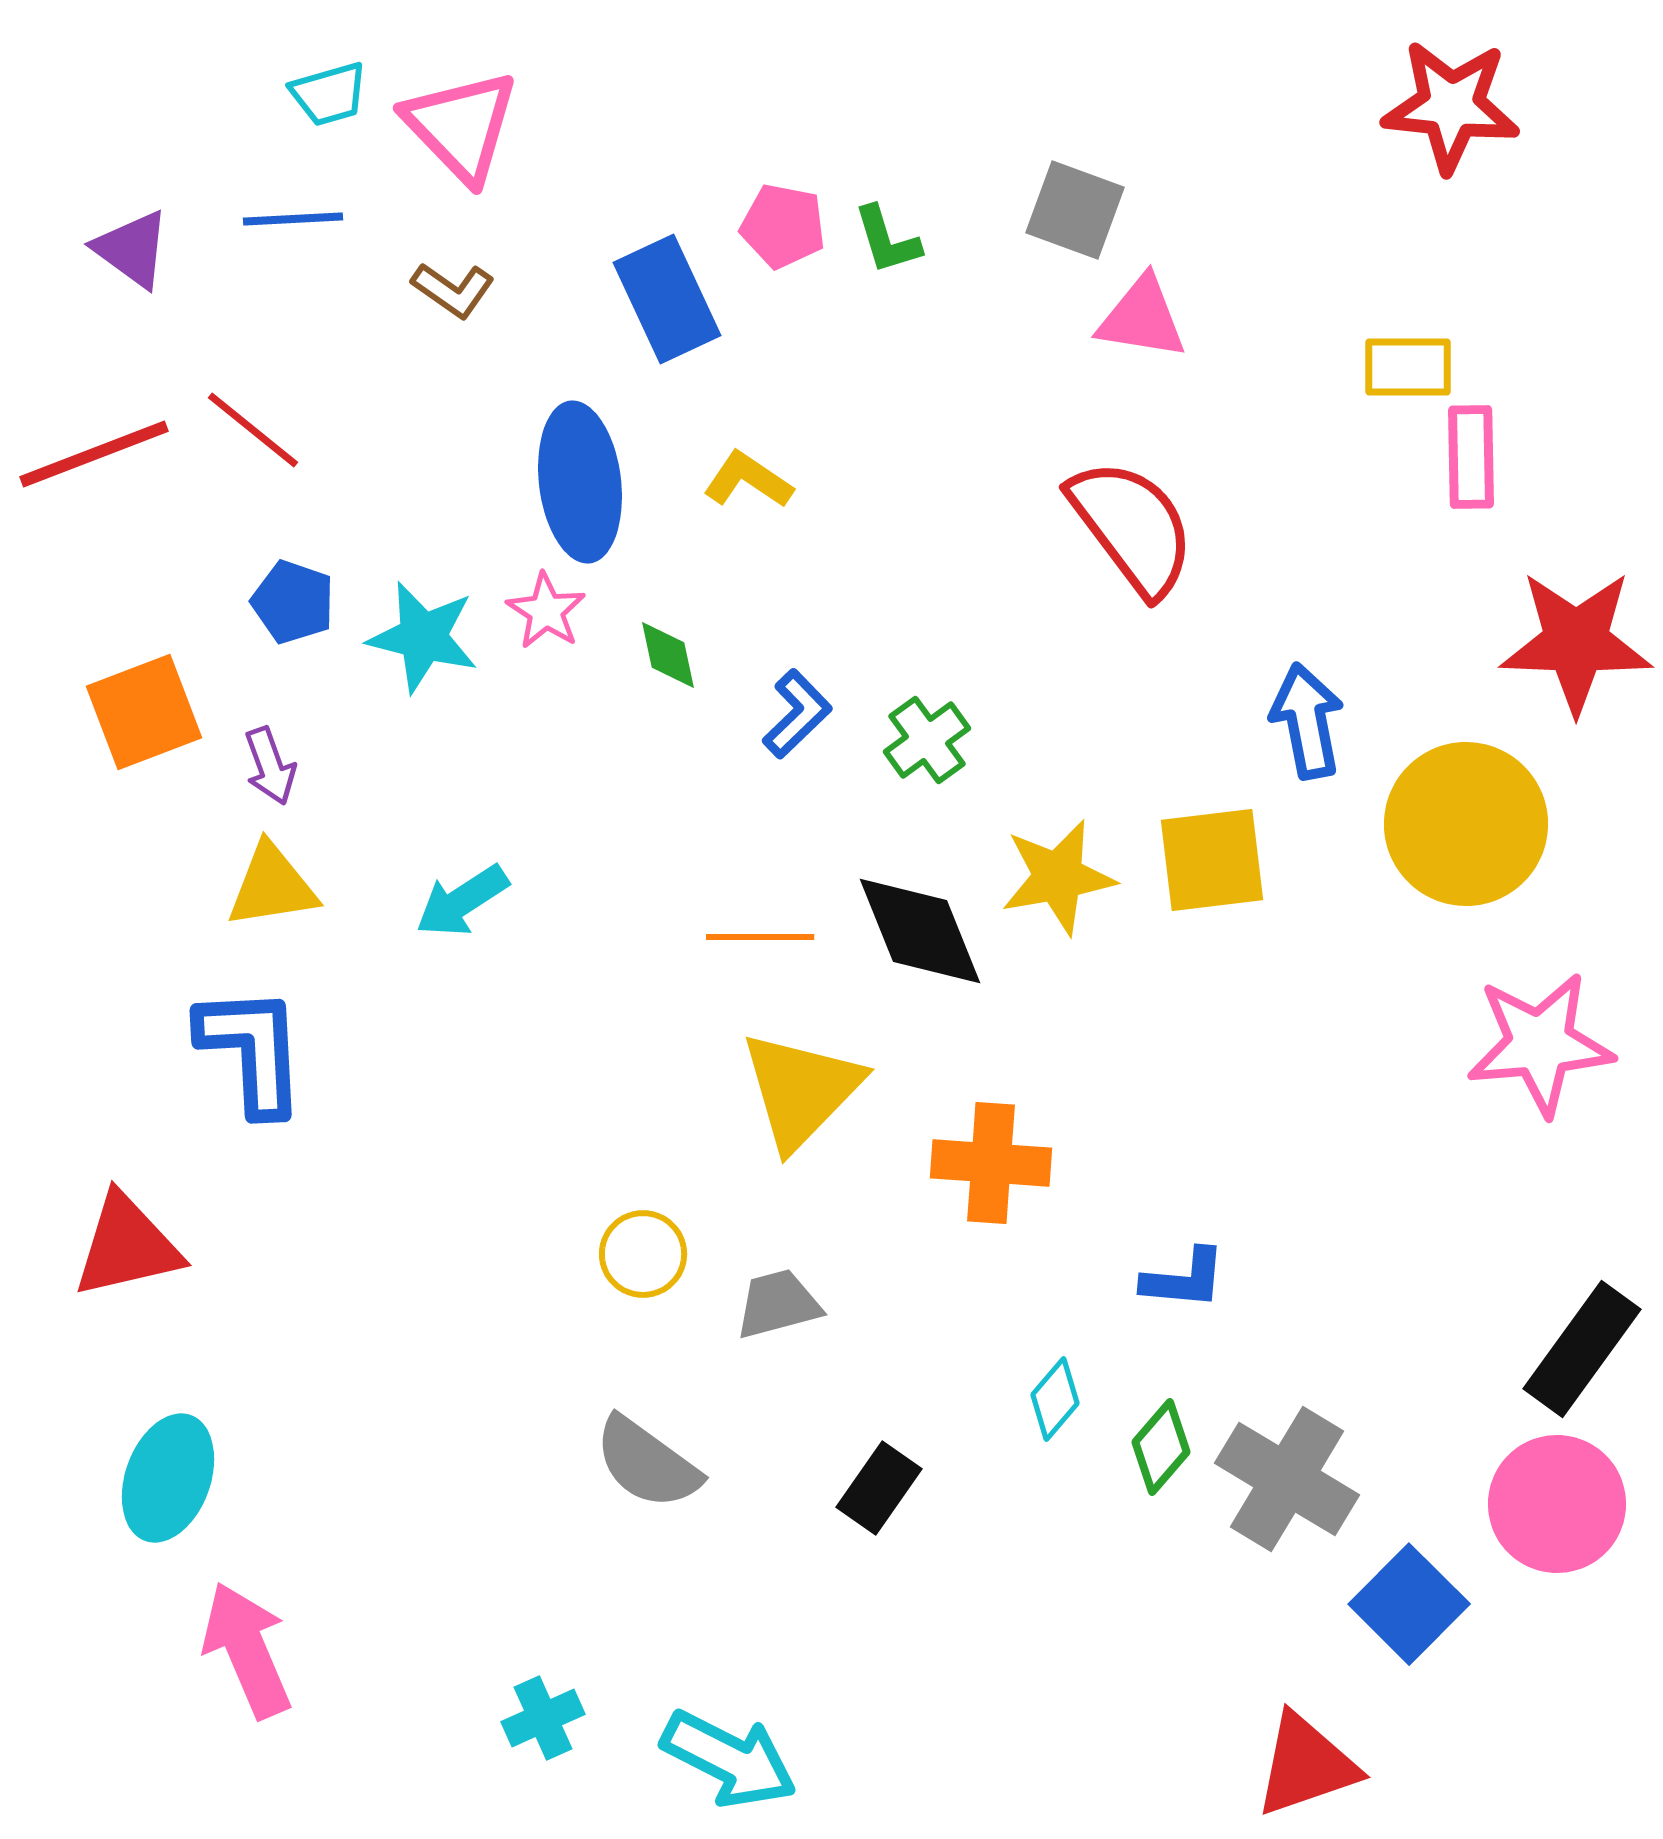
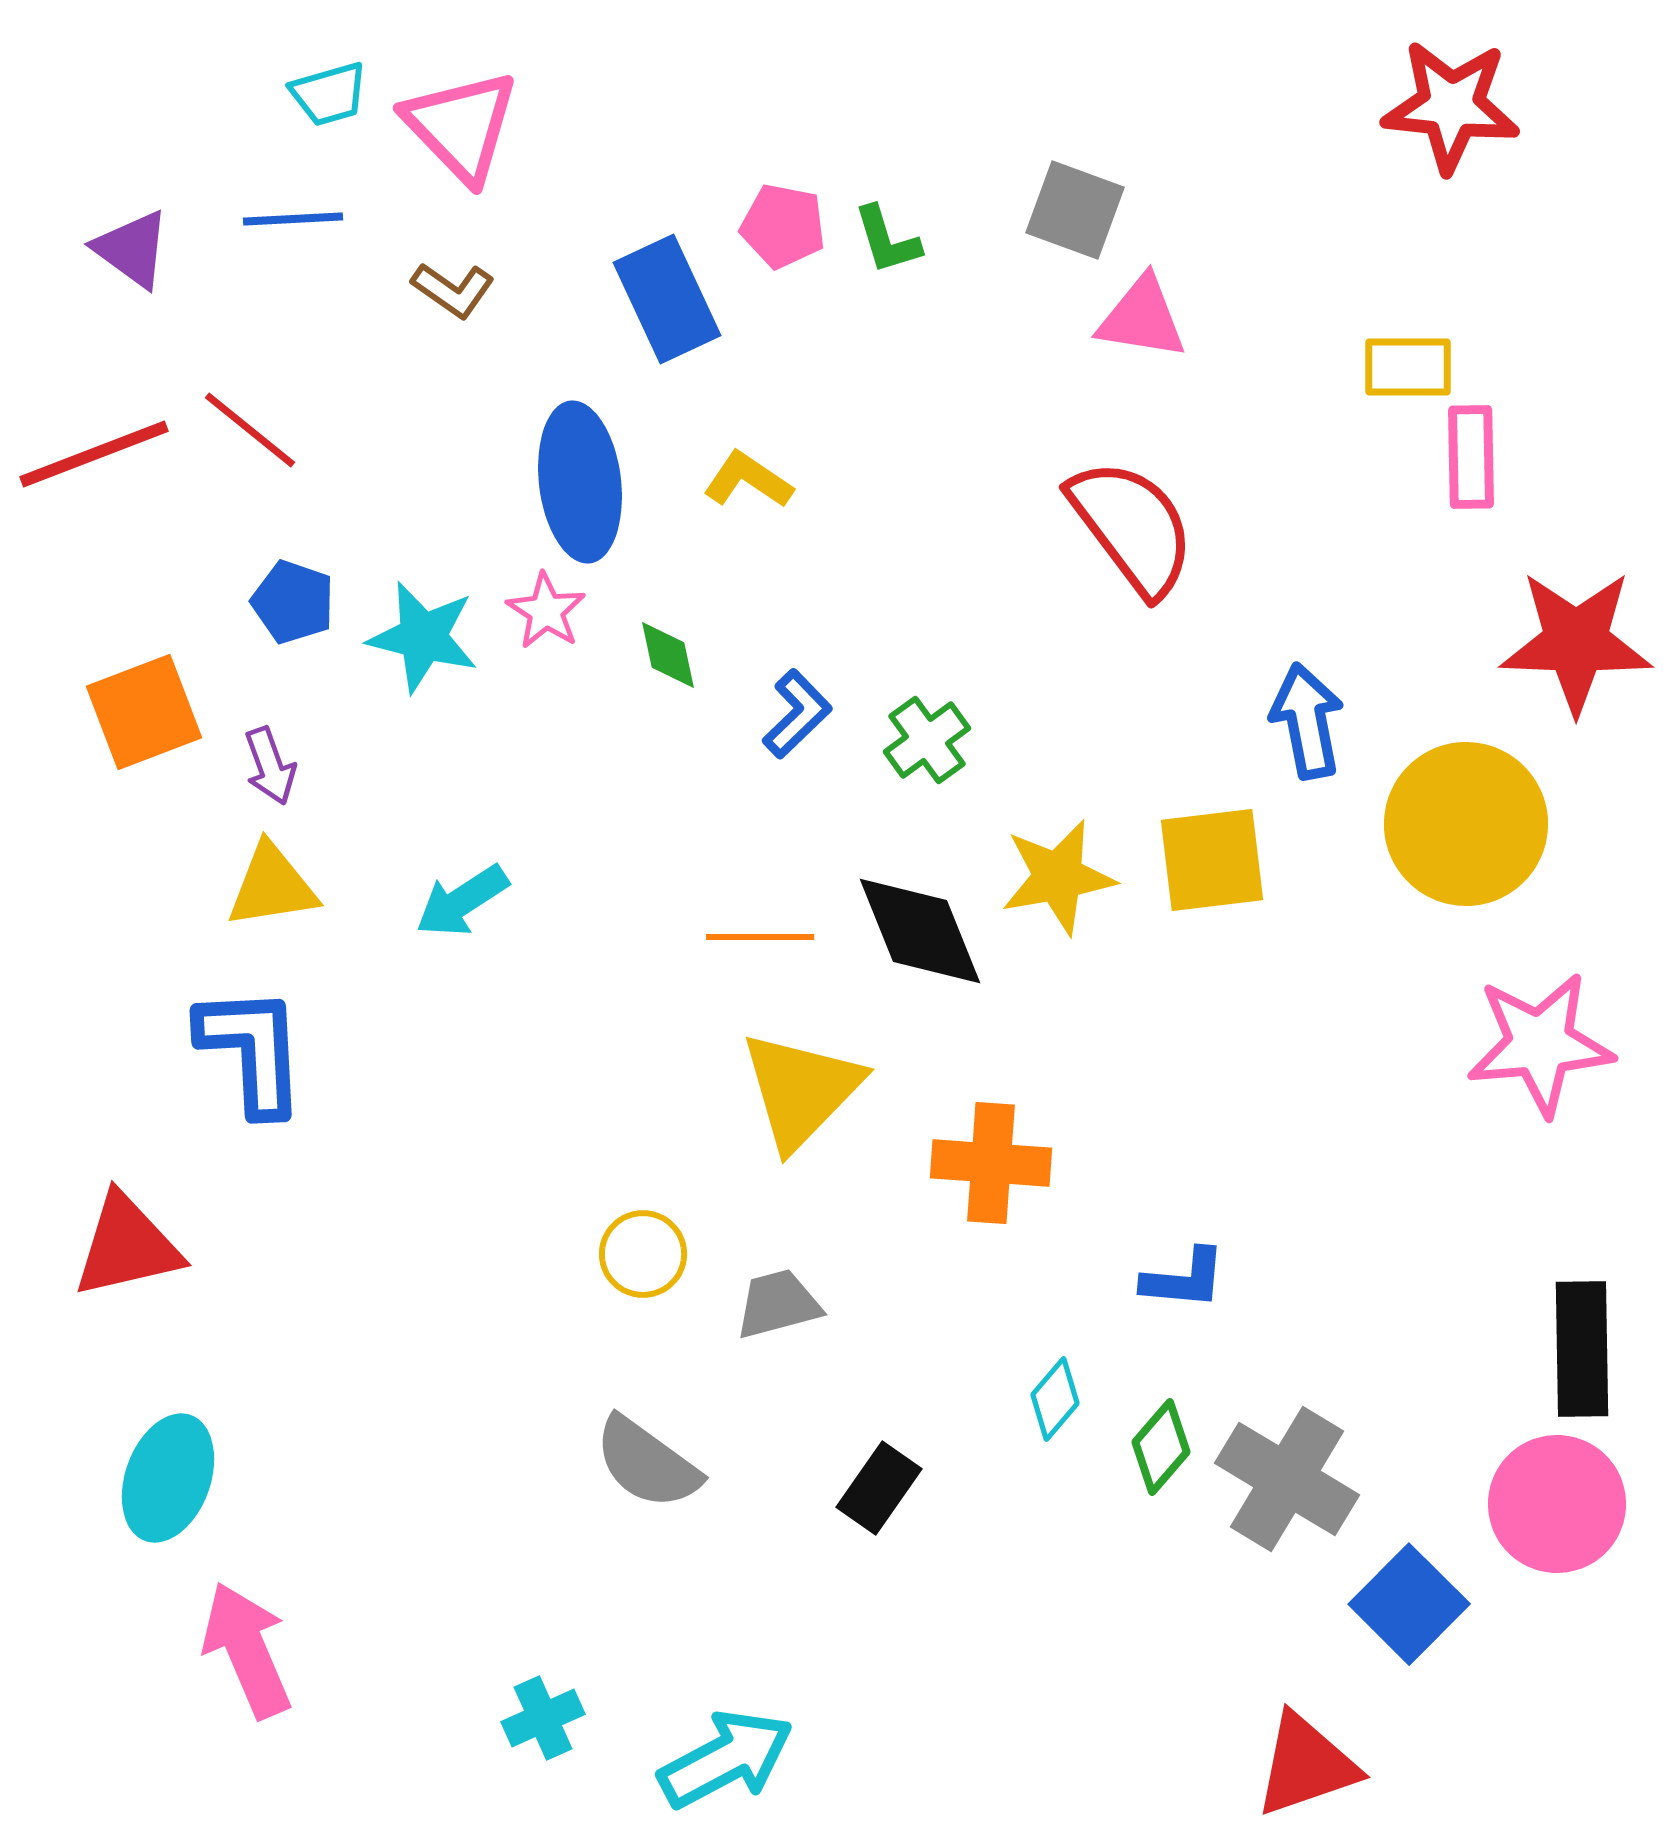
red line at (253, 430): moved 3 px left
black rectangle at (1582, 1349): rotated 37 degrees counterclockwise
cyan arrow at (729, 1759): moved 3 px left; rotated 55 degrees counterclockwise
